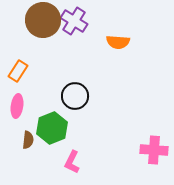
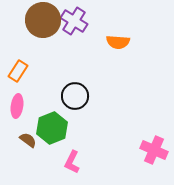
brown semicircle: rotated 60 degrees counterclockwise
pink cross: rotated 20 degrees clockwise
